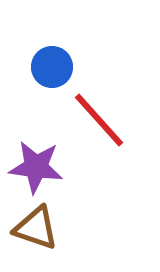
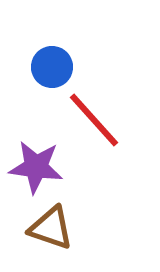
red line: moved 5 px left
brown triangle: moved 15 px right
